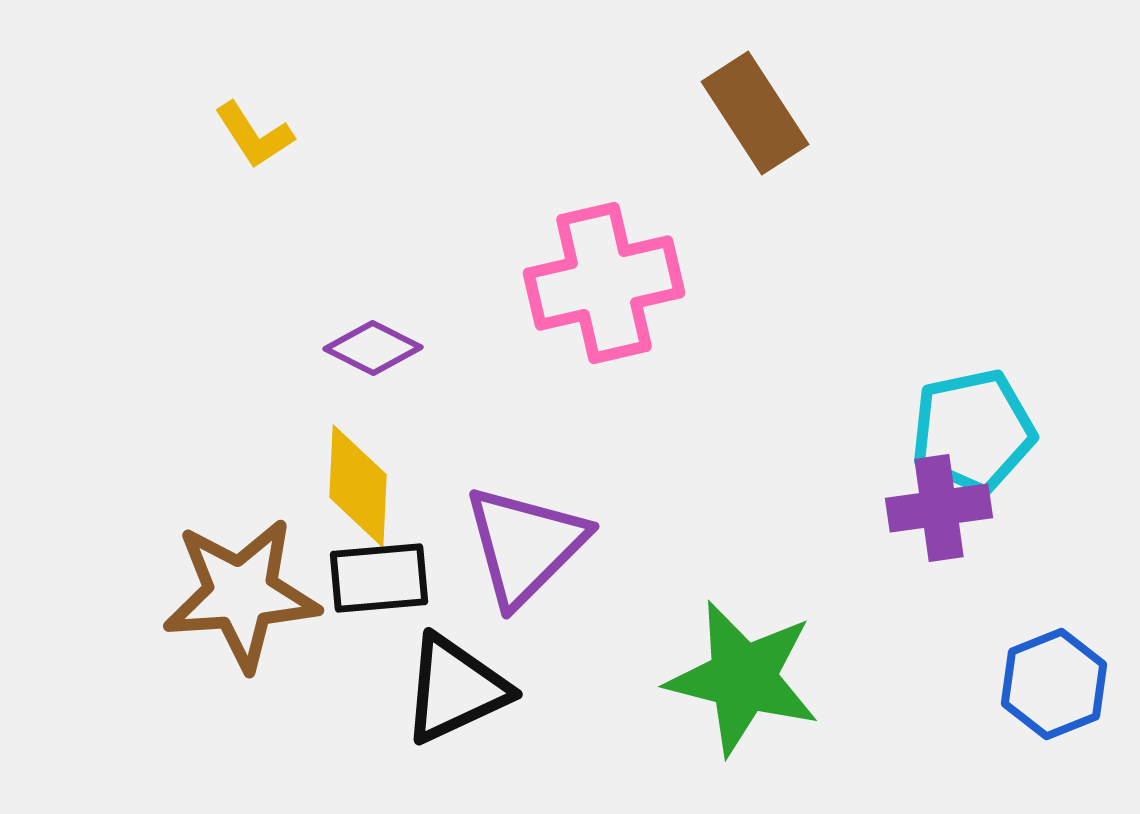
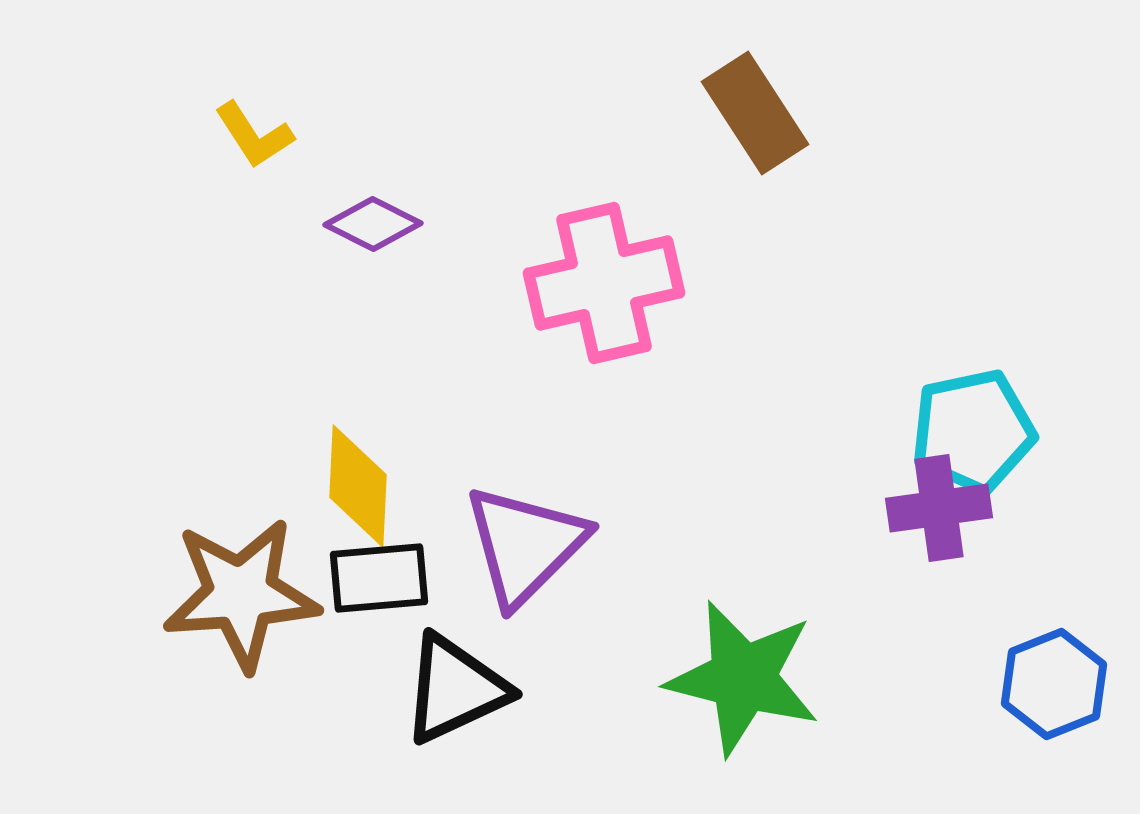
purple diamond: moved 124 px up
